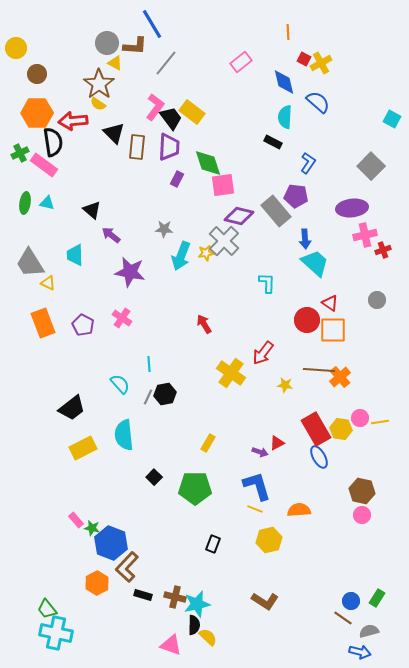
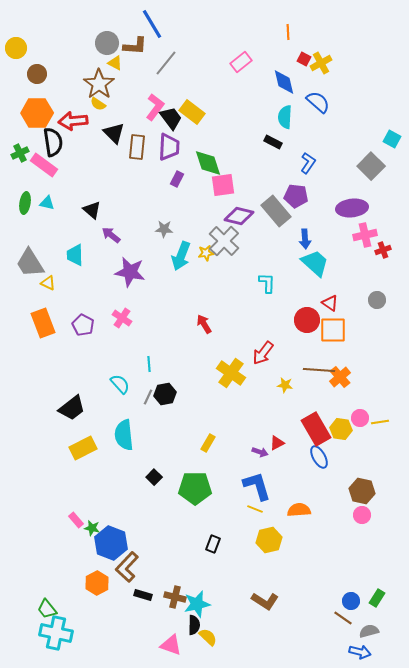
cyan square at (392, 119): moved 20 px down
